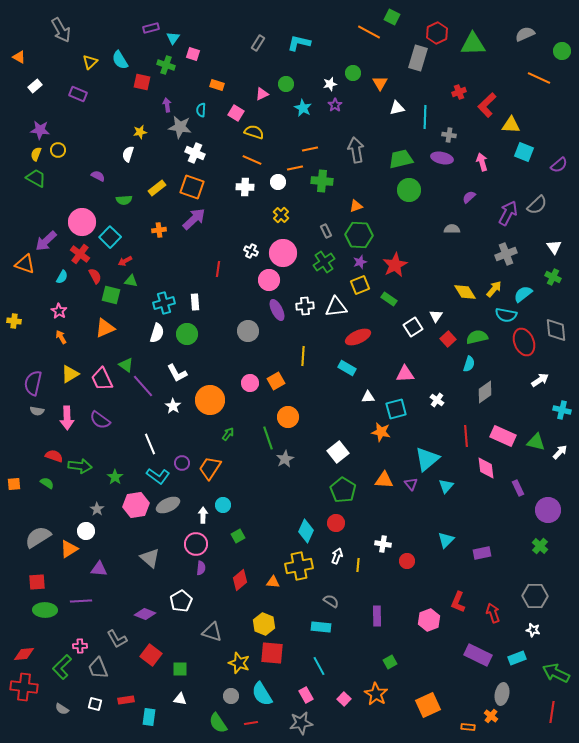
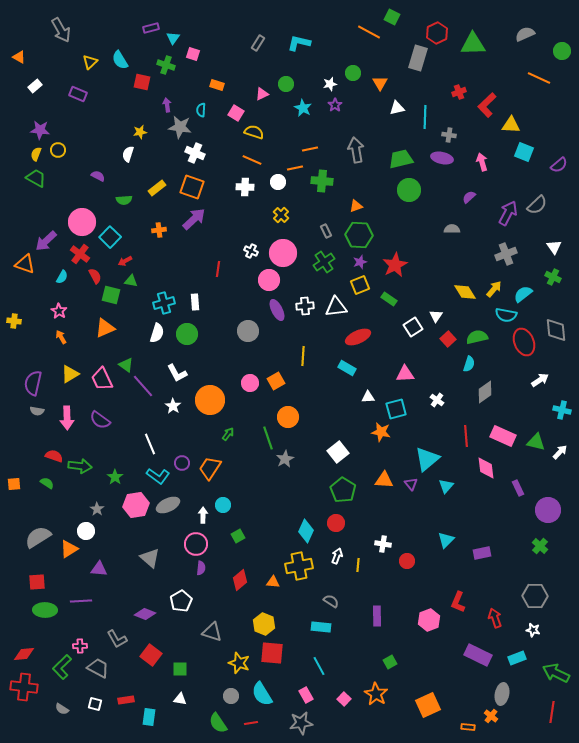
red arrow at (493, 613): moved 2 px right, 5 px down
gray trapezoid at (98, 668): rotated 140 degrees clockwise
